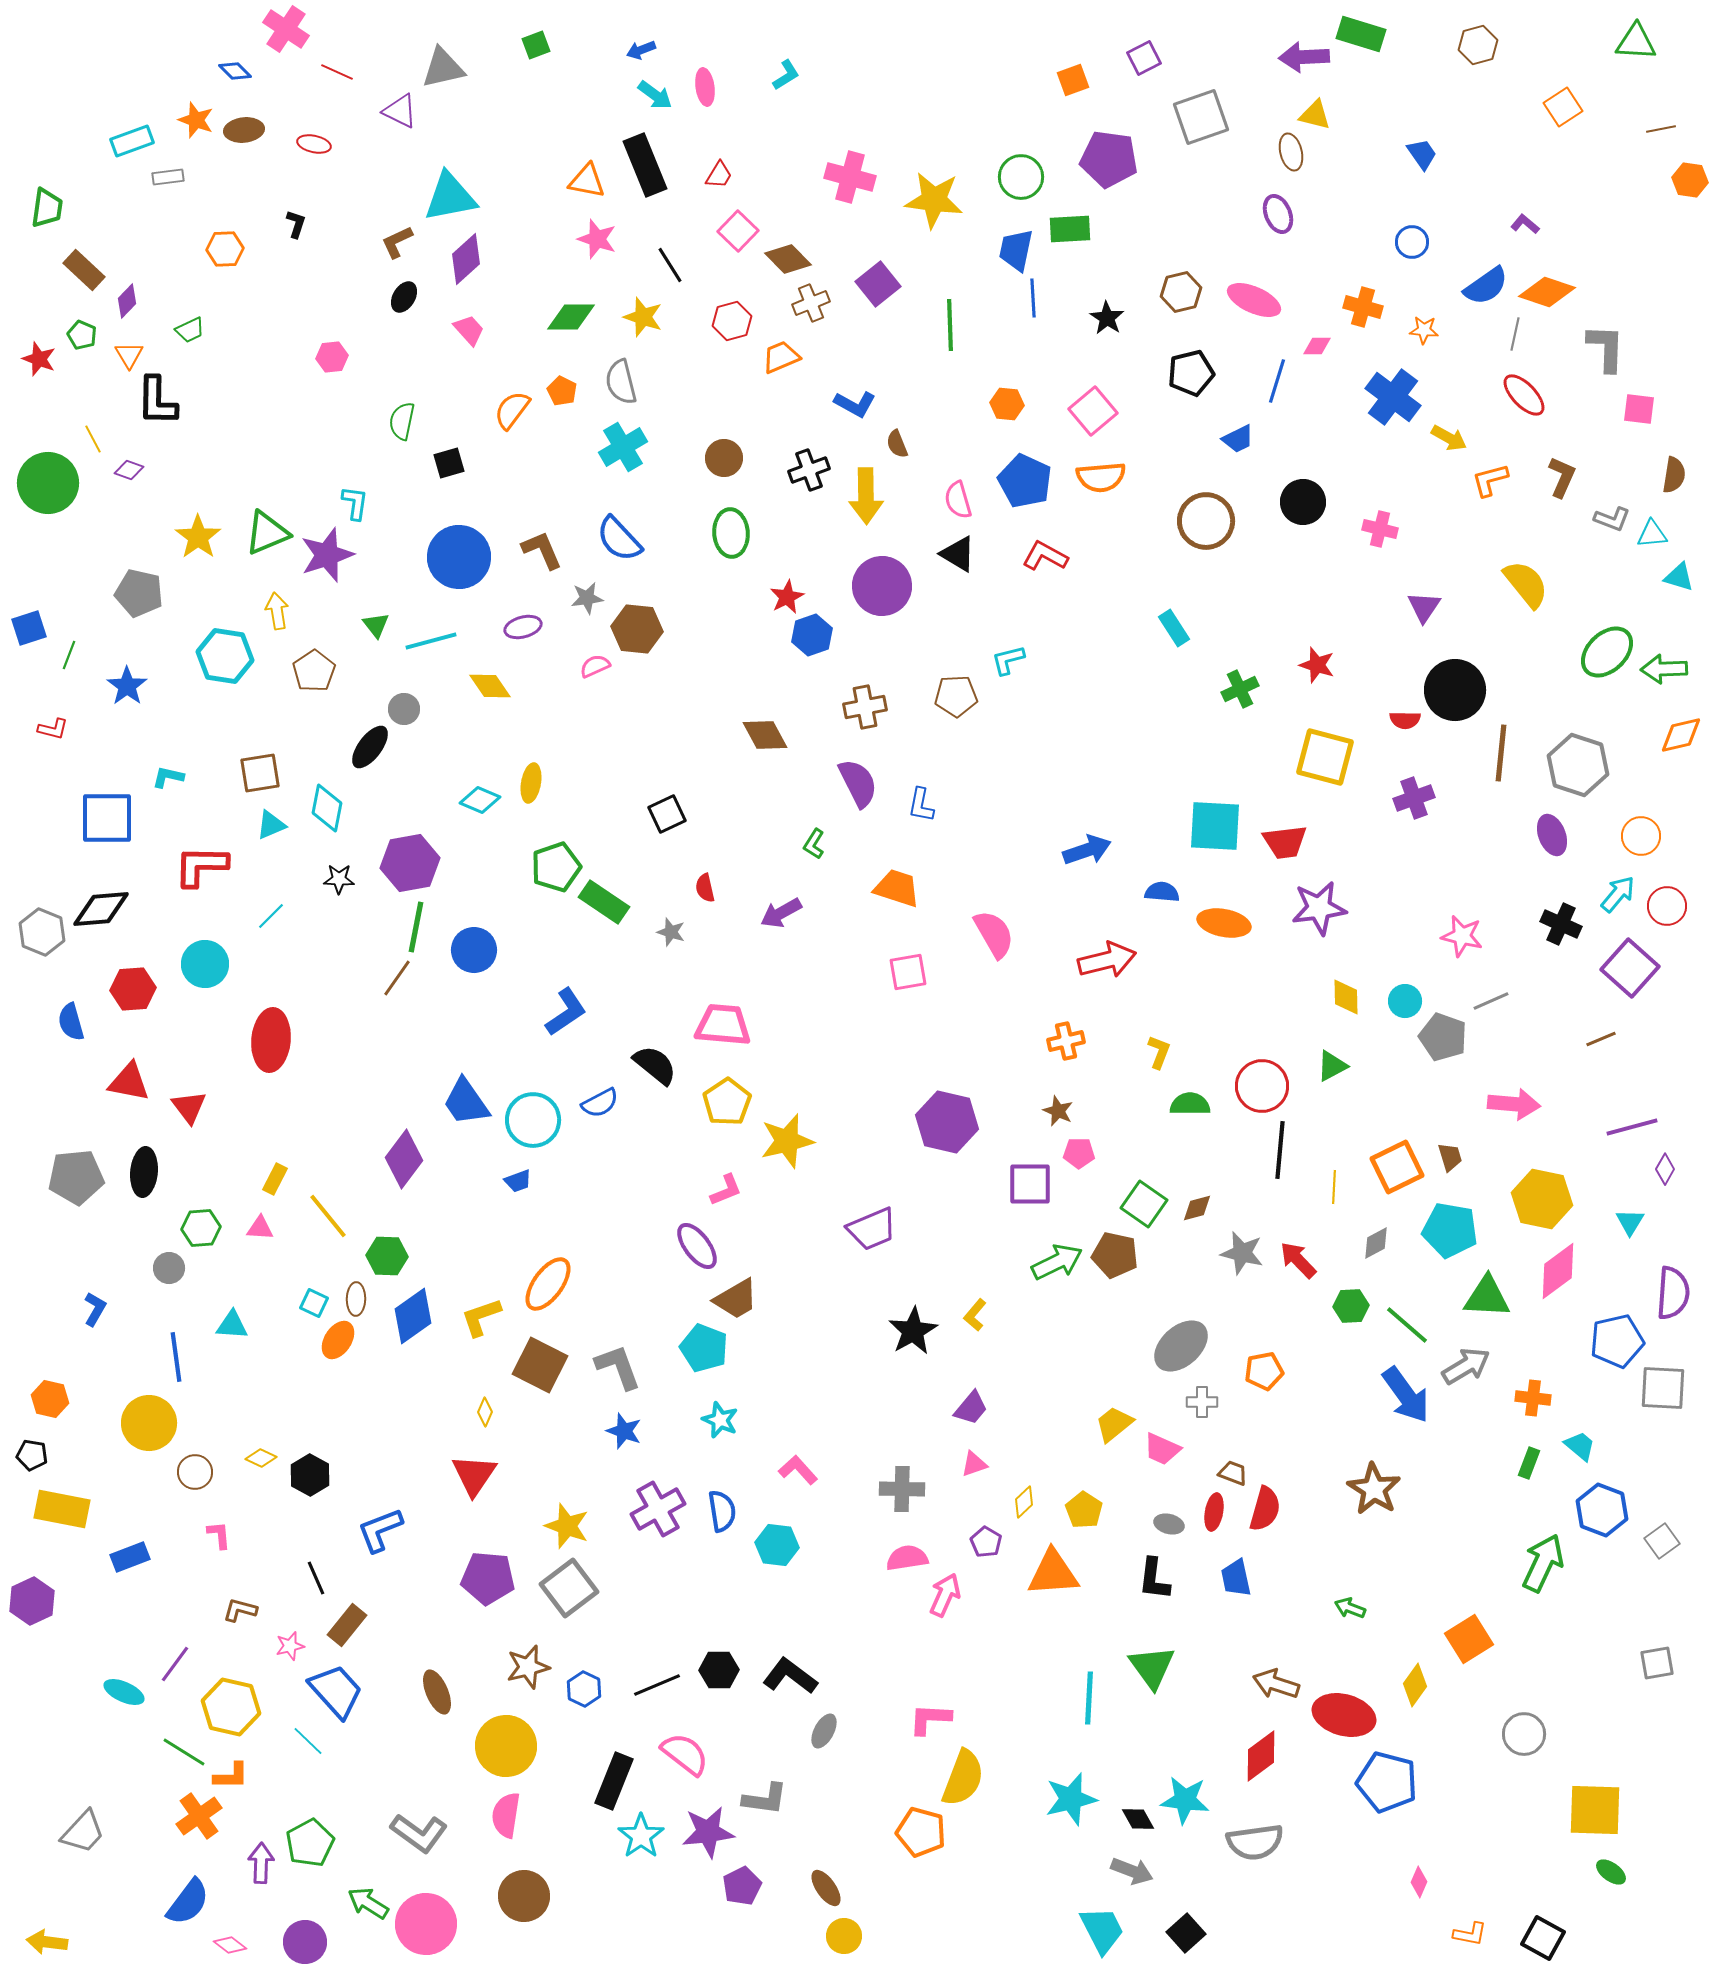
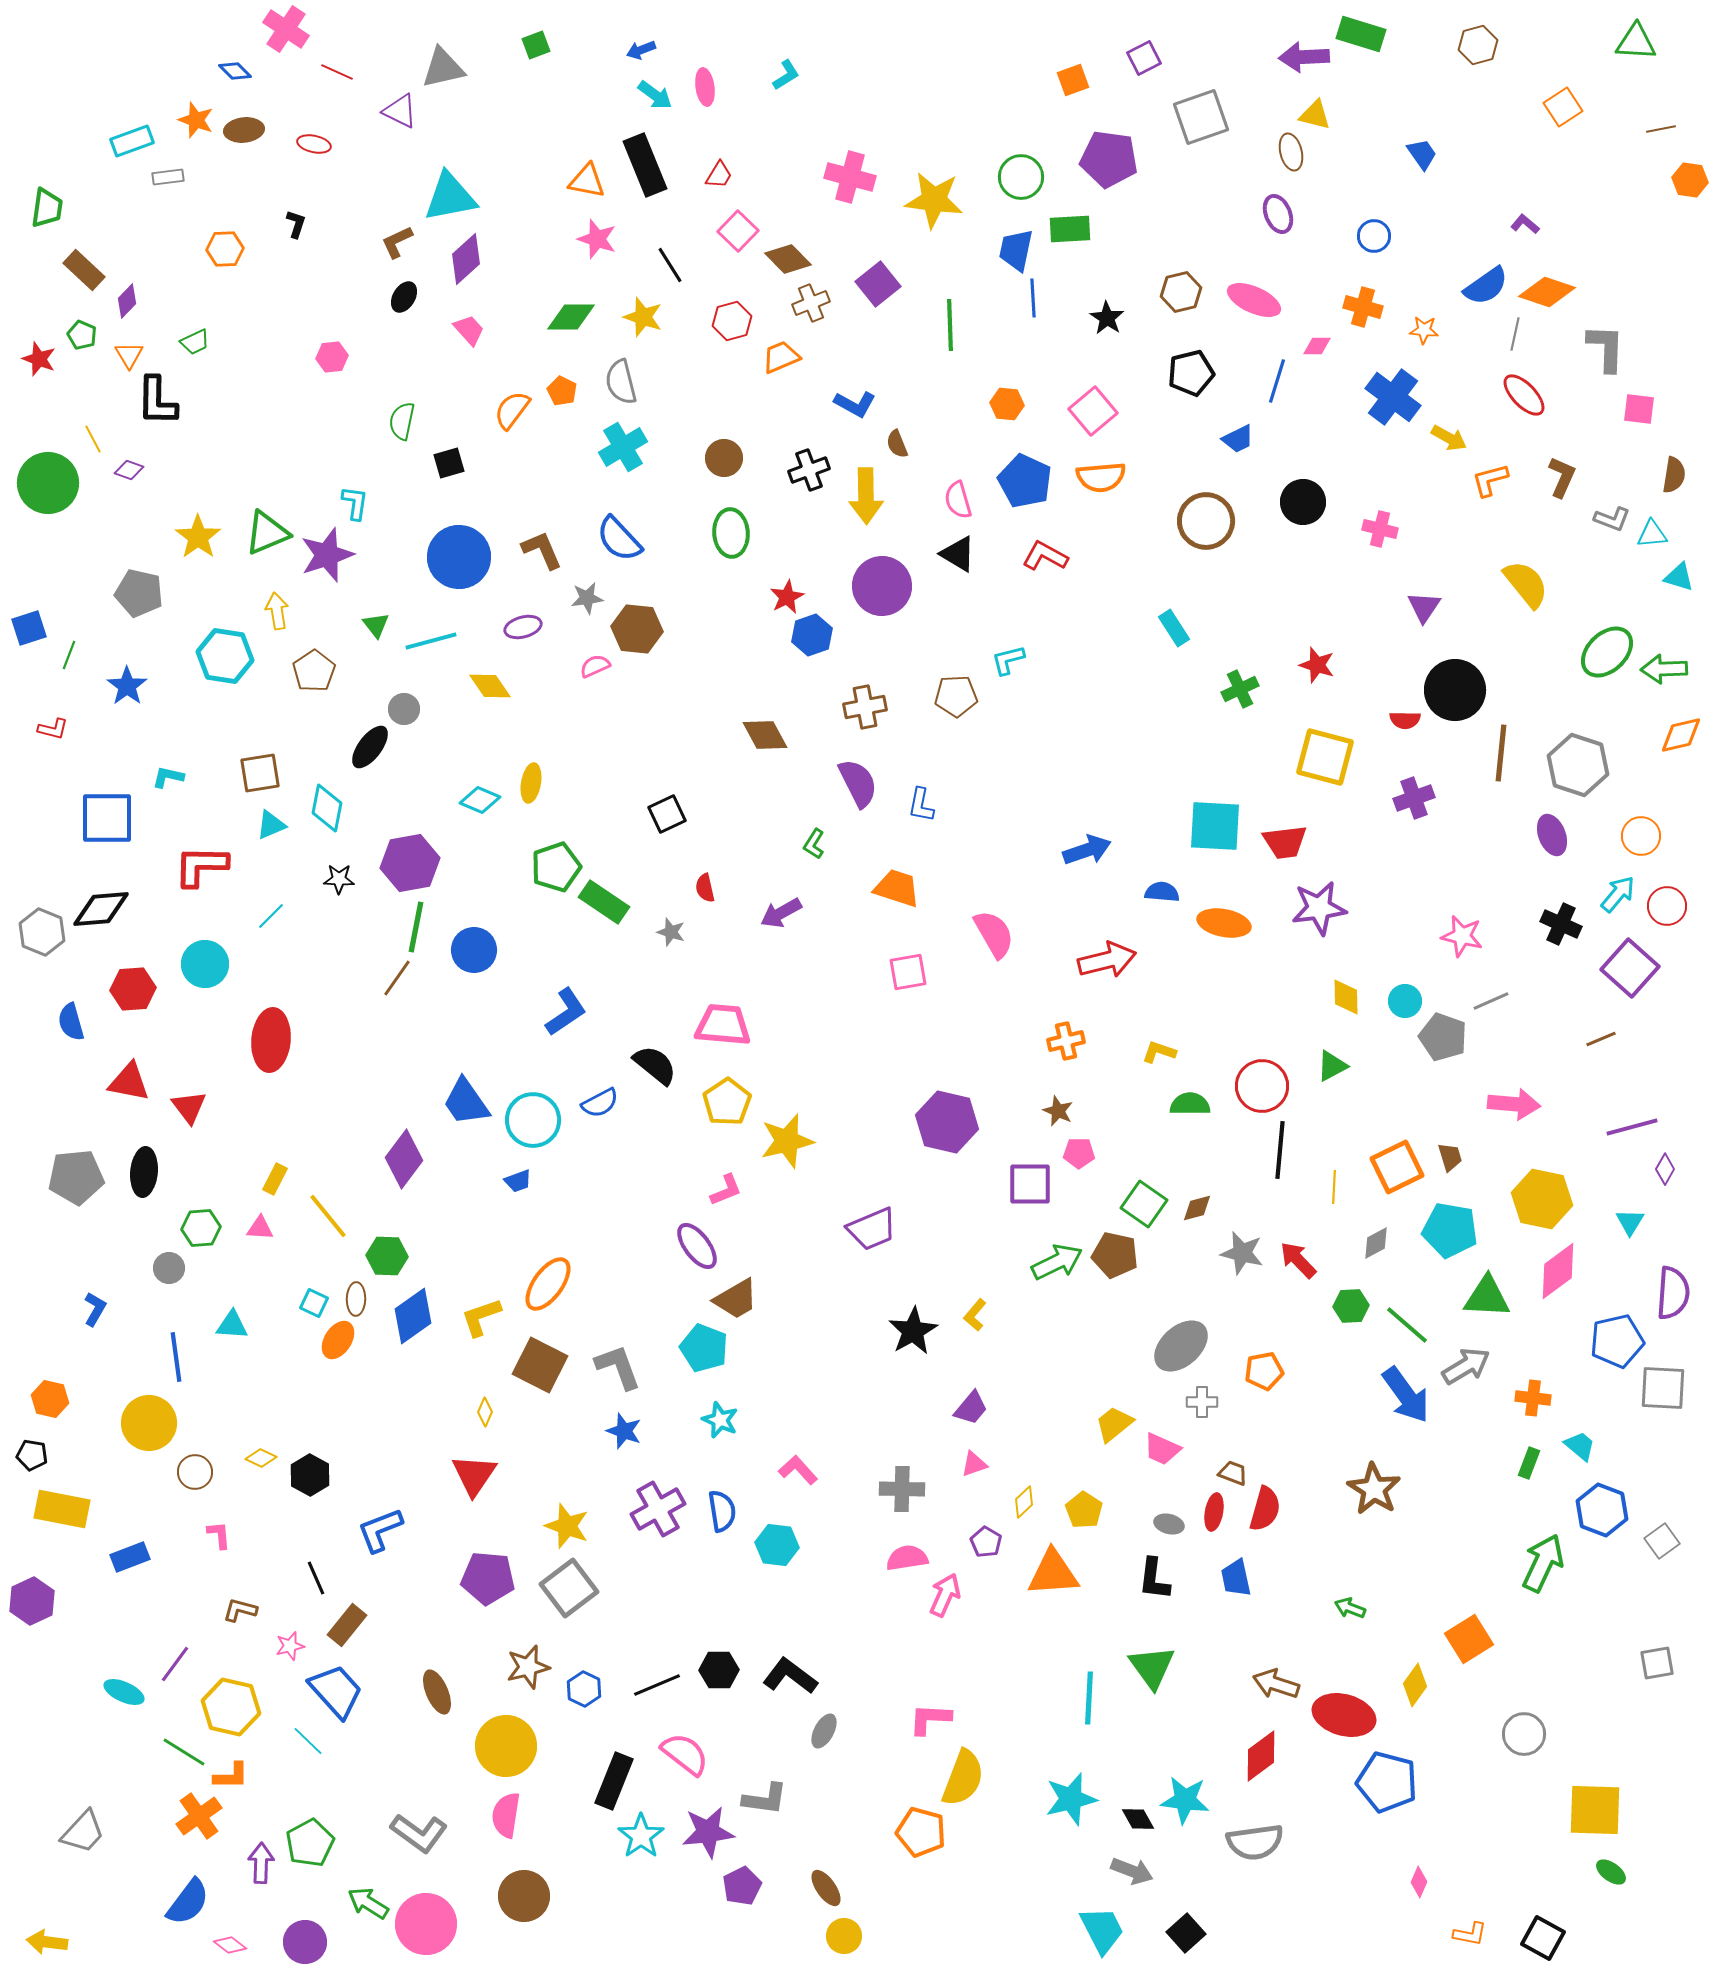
blue circle at (1412, 242): moved 38 px left, 6 px up
green trapezoid at (190, 330): moved 5 px right, 12 px down
yellow L-shape at (1159, 1052): rotated 92 degrees counterclockwise
